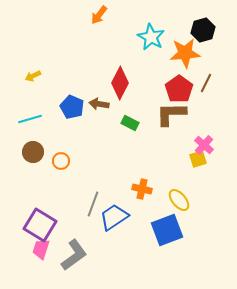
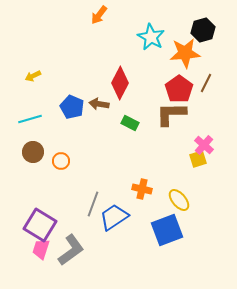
gray L-shape: moved 3 px left, 5 px up
